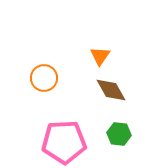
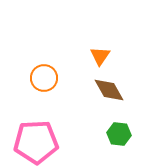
brown diamond: moved 2 px left
pink pentagon: moved 28 px left
